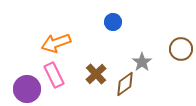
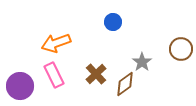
purple circle: moved 7 px left, 3 px up
